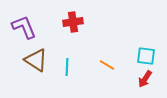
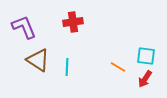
brown triangle: moved 2 px right
orange line: moved 11 px right, 2 px down
